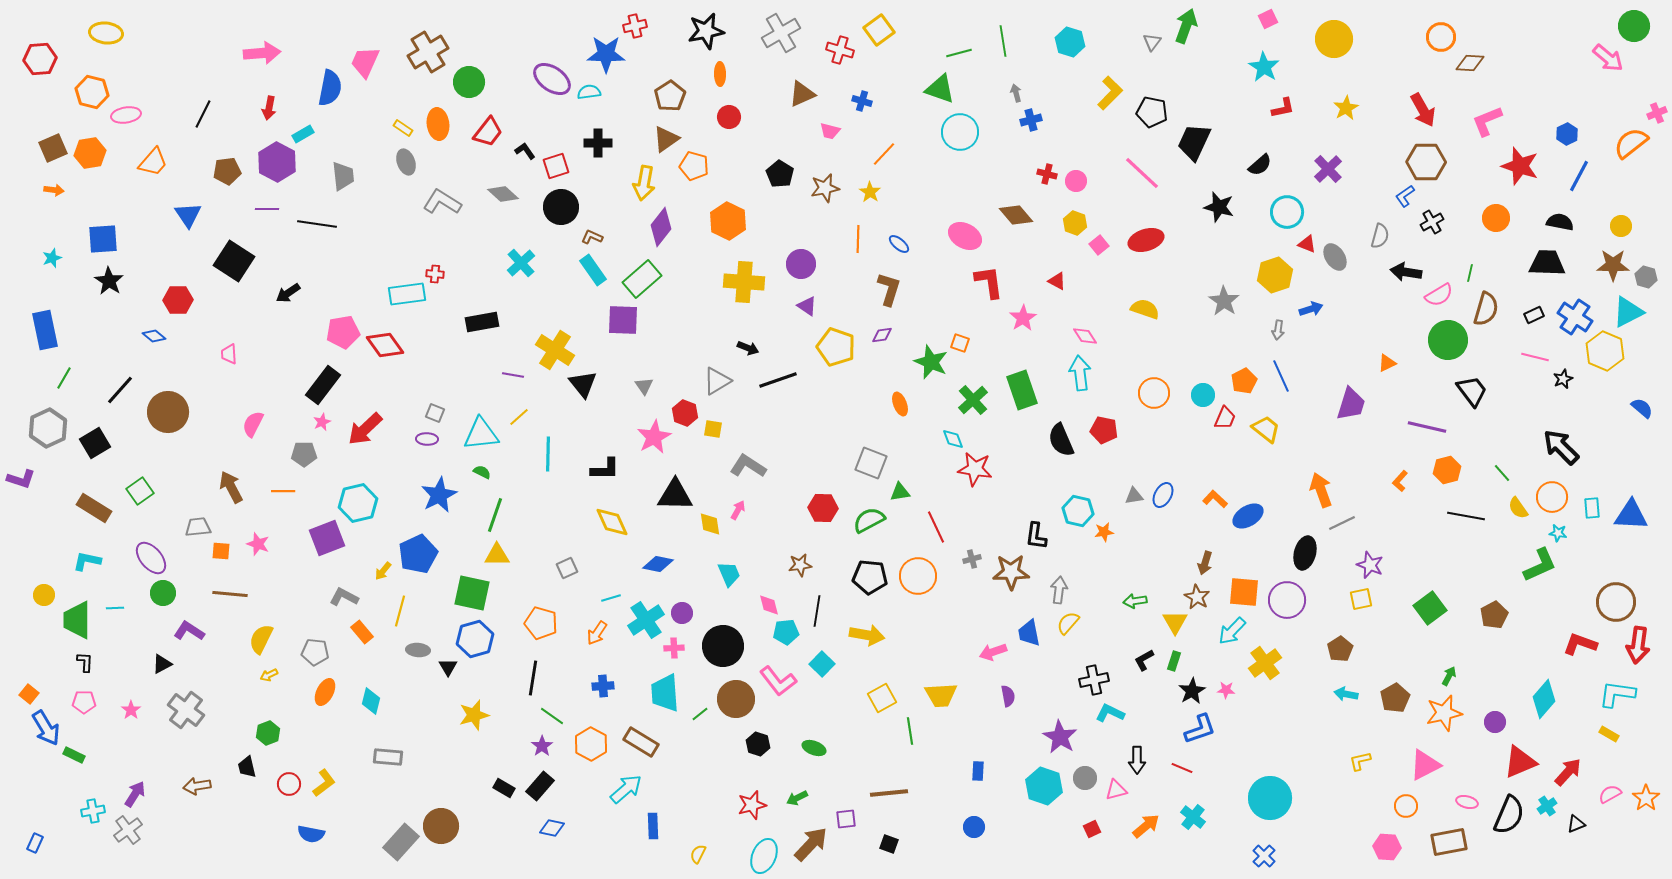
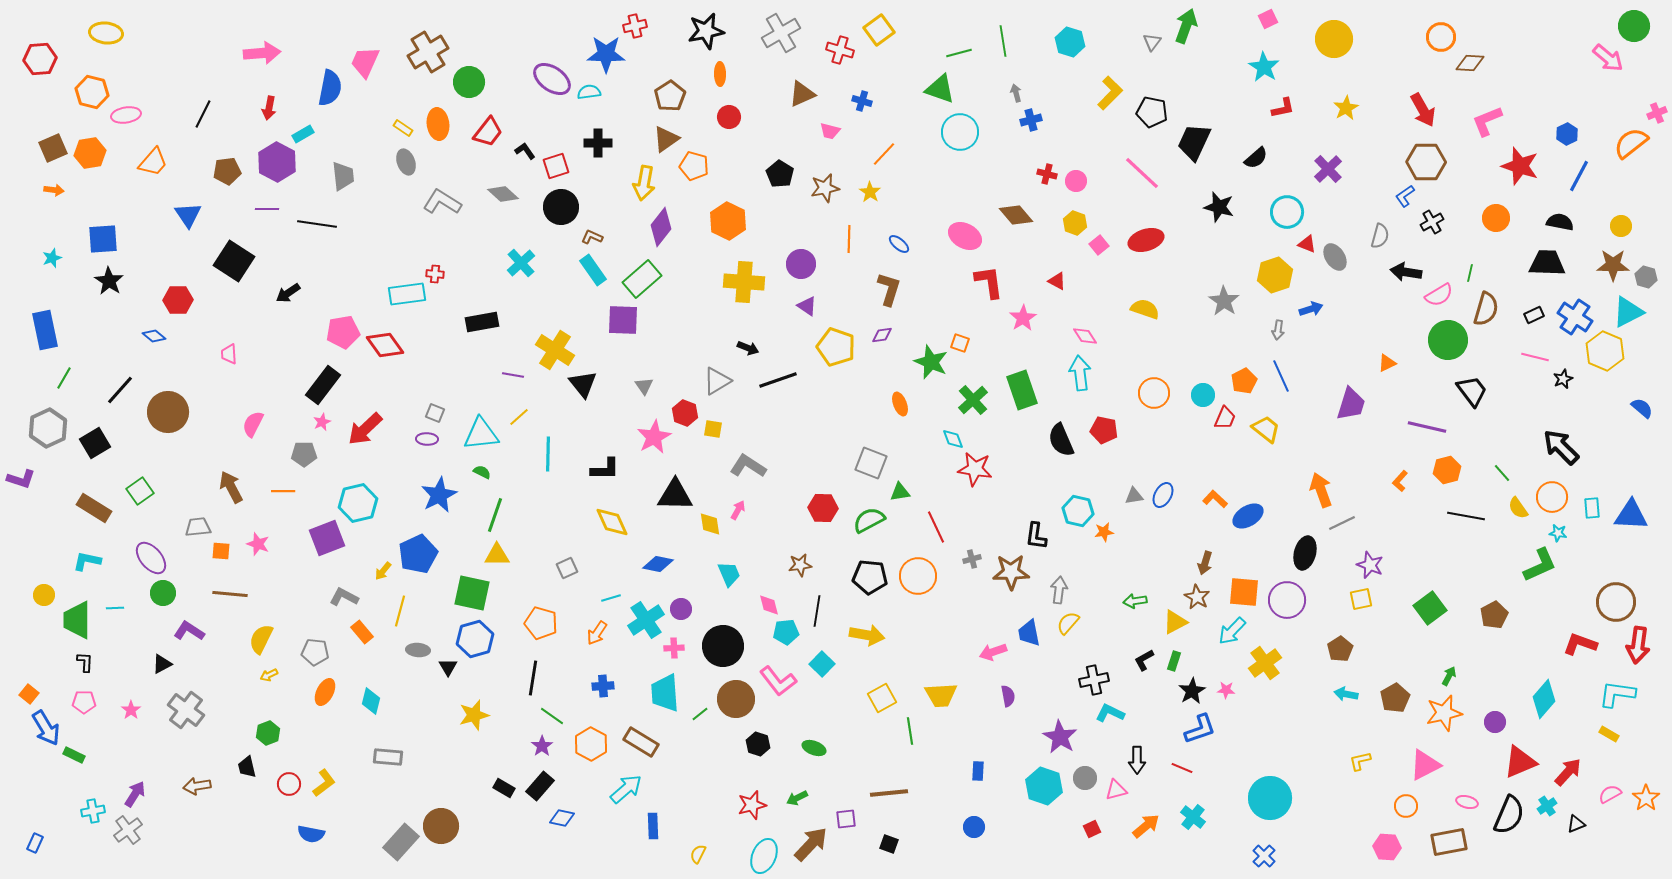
black semicircle at (1260, 165): moved 4 px left, 7 px up
orange line at (858, 239): moved 9 px left
purple circle at (682, 613): moved 1 px left, 4 px up
yellow triangle at (1175, 622): rotated 32 degrees clockwise
blue diamond at (552, 828): moved 10 px right, 10 px up
